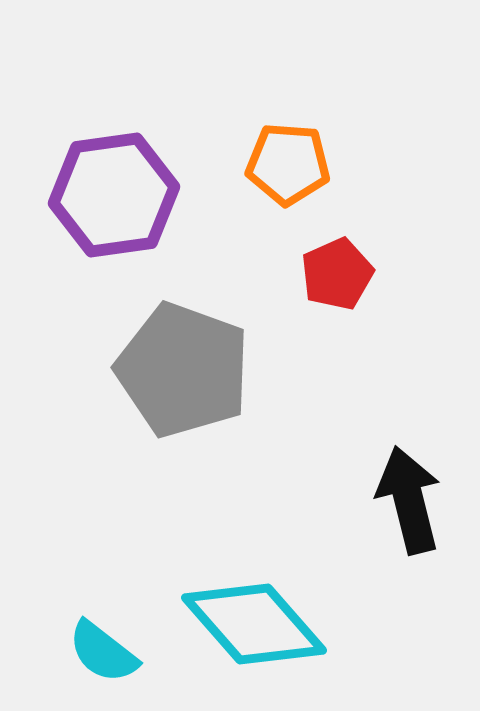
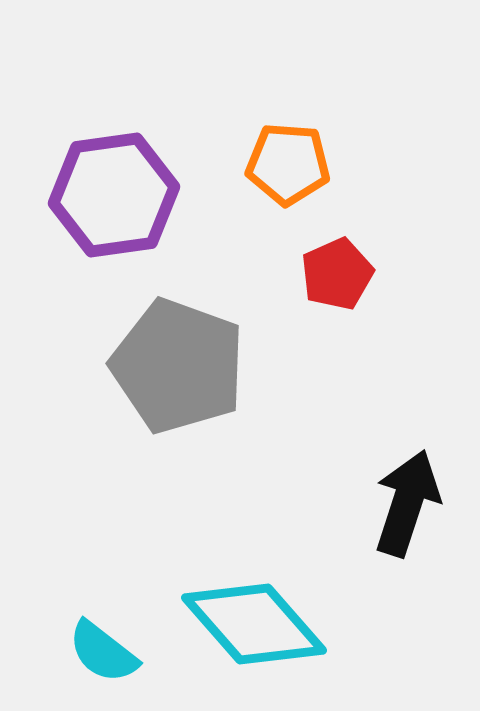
gray pentagon: moved 5 px left, 4 px up
black arrow: moved 2 px left, 3 px down; rotated 32 degrees clockwise
